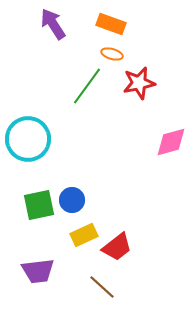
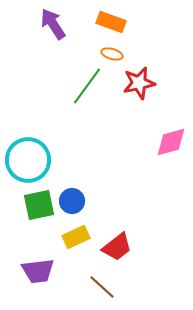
orange rectangle: moved 2 px up
cyan circle: moved 21 px down
blue circle: moved 1 px down
yellow rectangle: moved 8 px left, 2 px down
